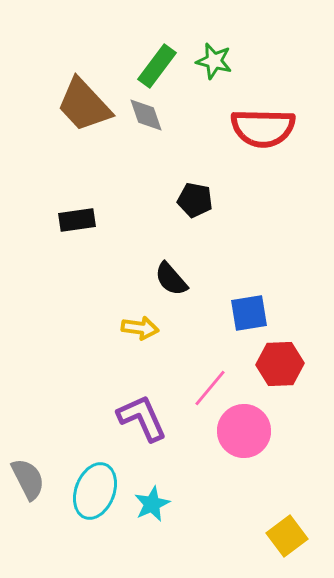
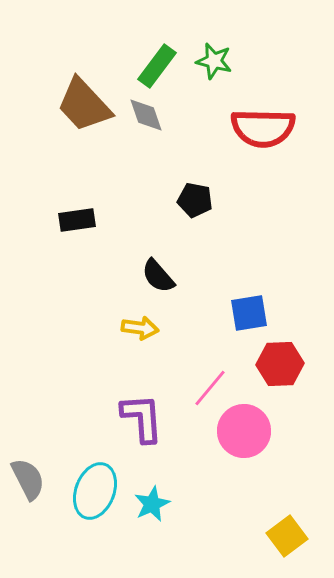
black semicircle: moved 13 px left, 3 px up
purple L-shape: rotated 20 degrees clockwise
